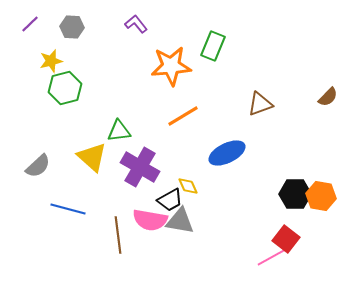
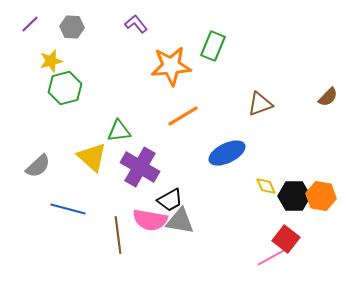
yellow diamond: moved 78 px right
black hexagon: moved 1 px left, 2 px down
